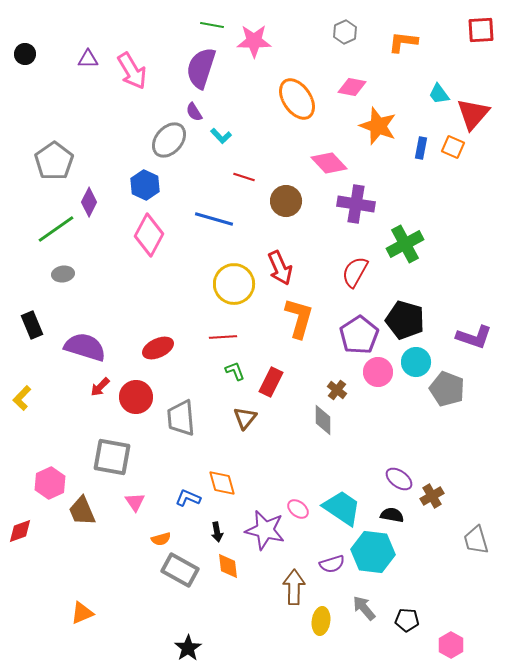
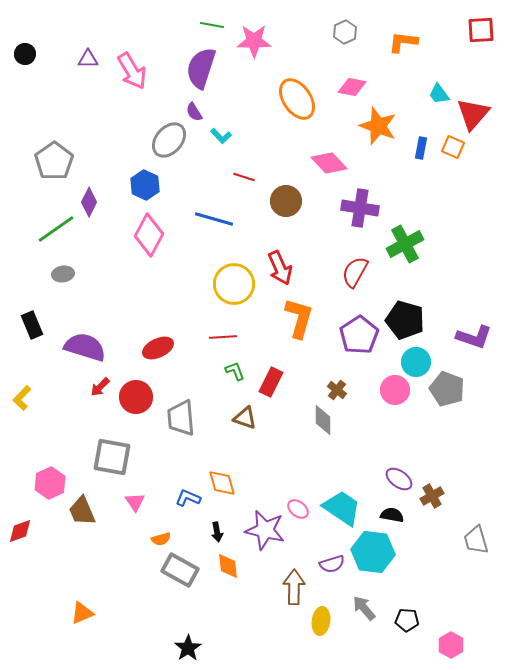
purple cross at (356, 204): moved 4 px right, 4 px down
pink circle at (378, 372): moved 17 px right, 18 px down
brown triangle at (245, 418): rotated 50 degrees counterclockwise
